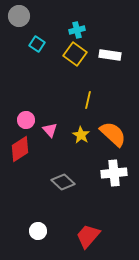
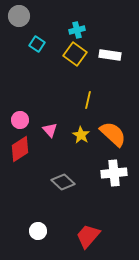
pink circle: moved 6 px left
